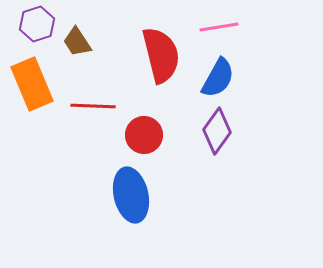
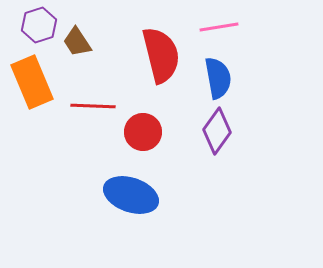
purple hexagon: moved 2 px right, 1 px down
blue semicircle: rotated 39 degrees counterclockwise
orange rectangle: moved 2 px up
red circle: moved 1 px left, 3 px up
blue ellipse: rotated 58 degrees counterclockwise
